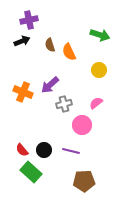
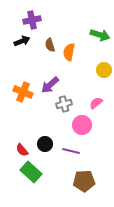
purple cross: moved 3 px right
orange semicircle: rotated 36 degrees clockwise
yellow circle: moved 5 px right
black circle: moved 1 px right, 6 px up
